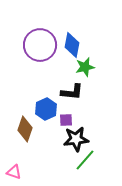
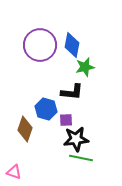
blue hexagon: rotated 20 degrees counterclockwise
green line: moved 4 px left, 2 px up; rotated 60 degrees clockwise
